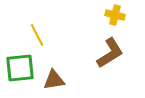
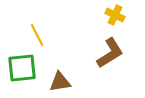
yellow cross: rotated 12 degrees clockwise
green square: moved 2 px right
brown triangle: moved 6 px right, 2 px down
